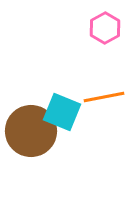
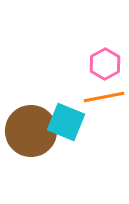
pink hexagon: moved 36 px down
cyan square: moved 4 px right, 10 px down
